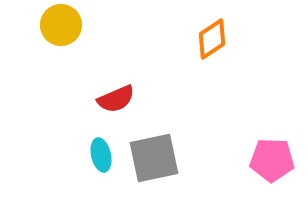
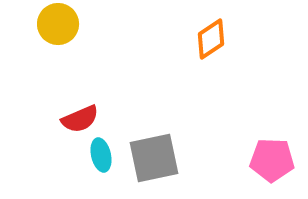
yellow circle: moved 3 px left, 1 px up
orange diamond: moved 1 px left
red semicircle: moved 36 px left, 20 px down
